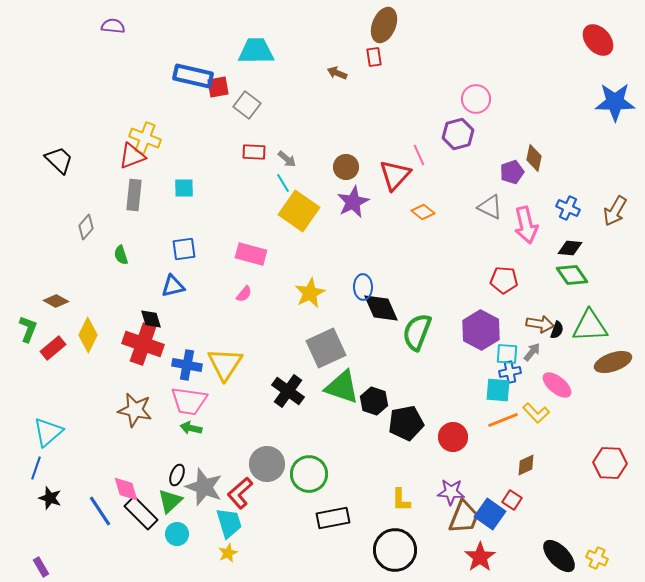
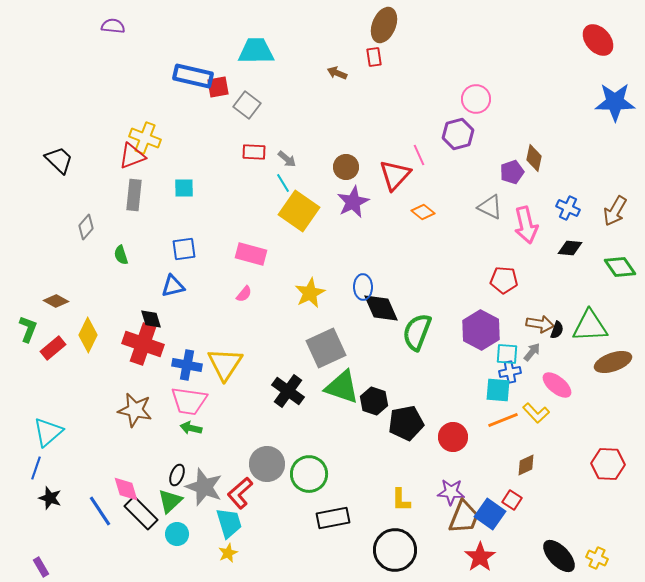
green diamond at (572, 275): moved 48 px right, 8 px up
red hexagon at (610, 463): moved 2 px left, 1 px down
